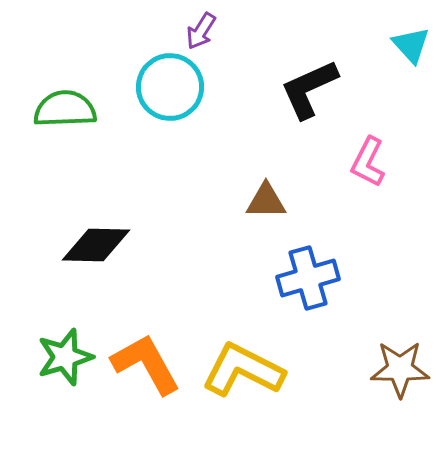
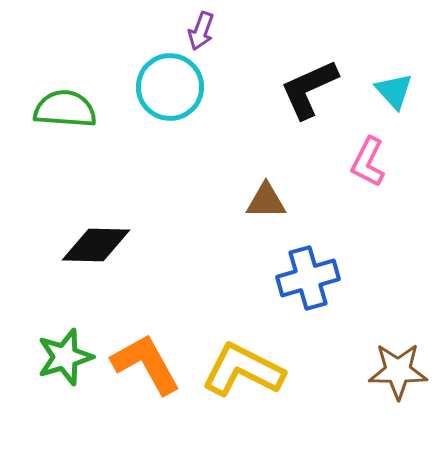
purple arrow: rotated 12 degrees counterclockwise
cyan triangle: moved 17 px left, 46 px down
green semicircle: rotated 6 degrees clockwise
brown star: moved 2 px left, 2 px down
